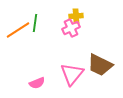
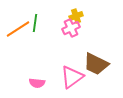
yellow cross: rotated 16 degrees counterclockwise
orange line: moved 1 px up
brown trapezoid: moved 4 px left, 1 px up
pink triangle: moved 3 px down; rotated 15 degrees clockwise
pink semicircle: rotated 28 degrees clockwise
